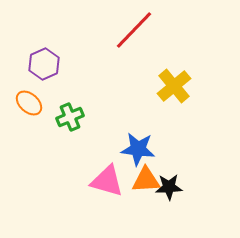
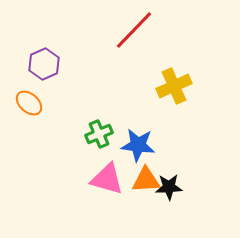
yellow cross: rotated 16 degrees clockwise
green cross: moved 29 px right, 17 px down
blue star: moved 4 px up
pink triangle: moved 2 px up
